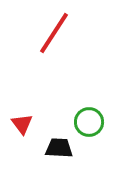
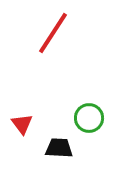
red line: moved 1 px left
green circle: moved 4 px up
